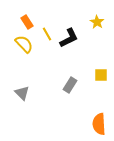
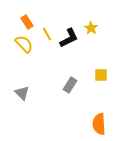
yellow star: moved 6 px left, 6 px down
